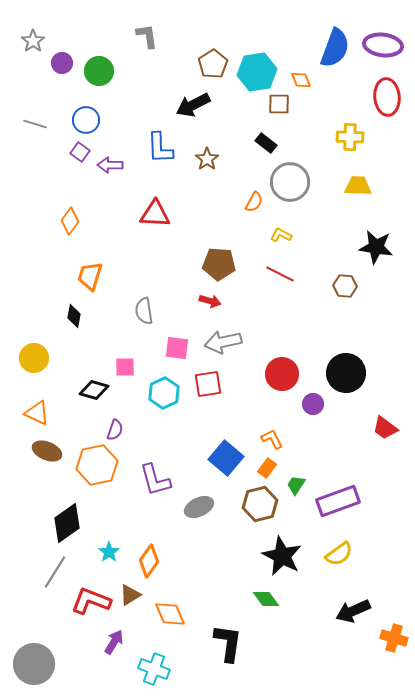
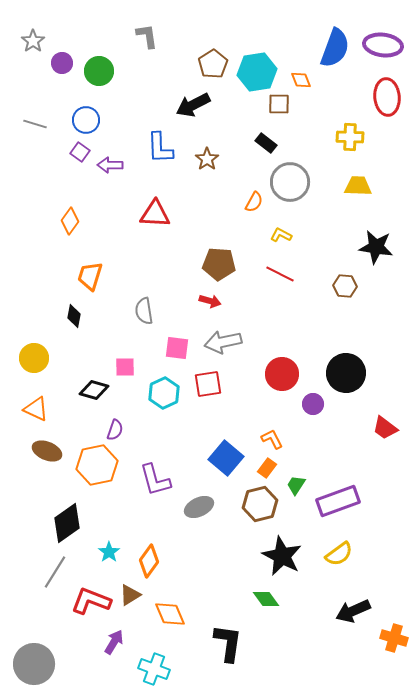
orange triangle at (37, 413): moved 1 px left, 4 px up
